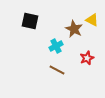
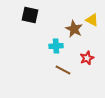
black square: moved 6 px up
cyan cross: rotated 24 degrees clockwise
brown line: moved 6 px right
